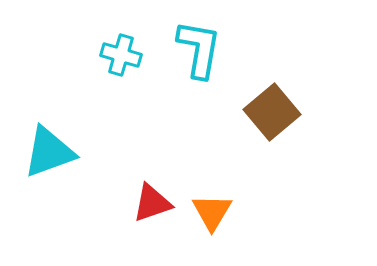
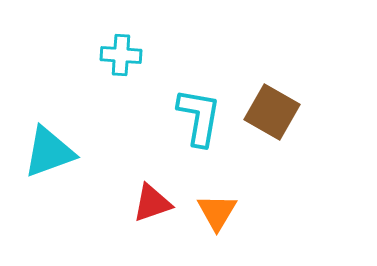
cyan L-shape: moved 68 px down
cyan cross: rotated 12 degrees counterclockwise
brown square: rotated 20 degrees counterclockwise
orange triangle: moved 5 px right
